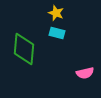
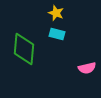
cyan rectangle: moved 1 px down
pink semicircle: moved 2 px right, 5 px up
